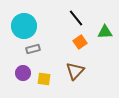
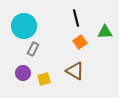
black line: rotated 24 degrees clockwise
gray rectangle: rotated 48 degrees counterclockwise
brown triangle: rotated 42 degrees counterclockwise
yellow square: rotated 24 degrees counterclockwise
